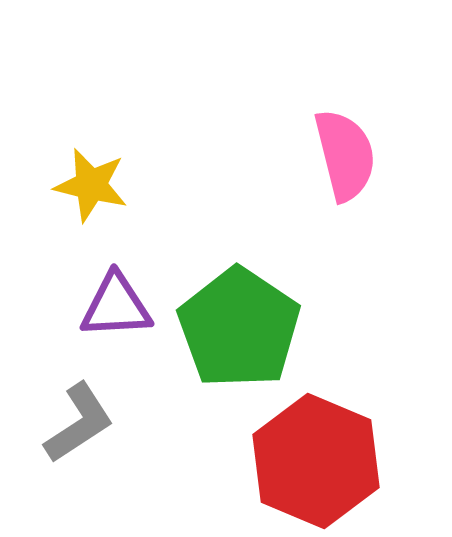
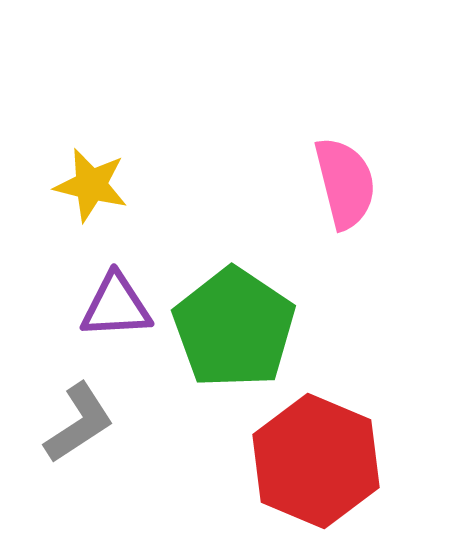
pink semicircle: moved 28 px down
green pentagon: moved 5 px left
